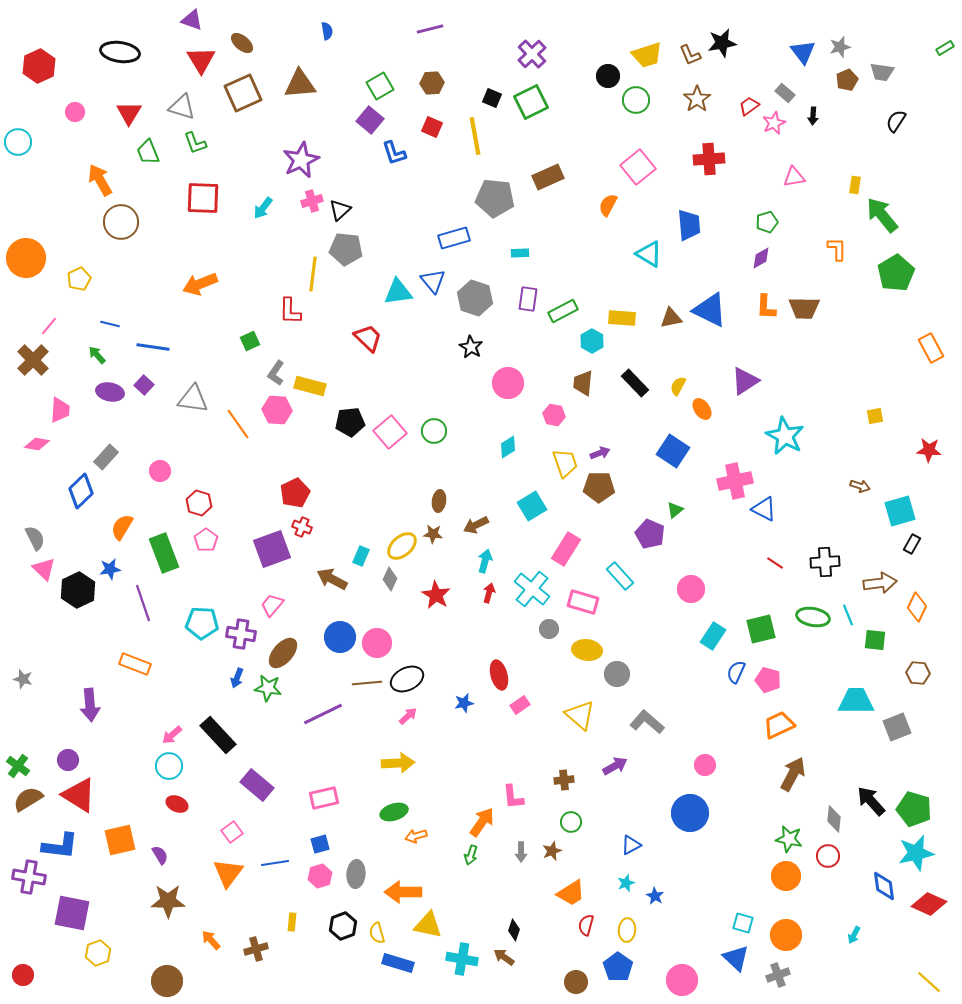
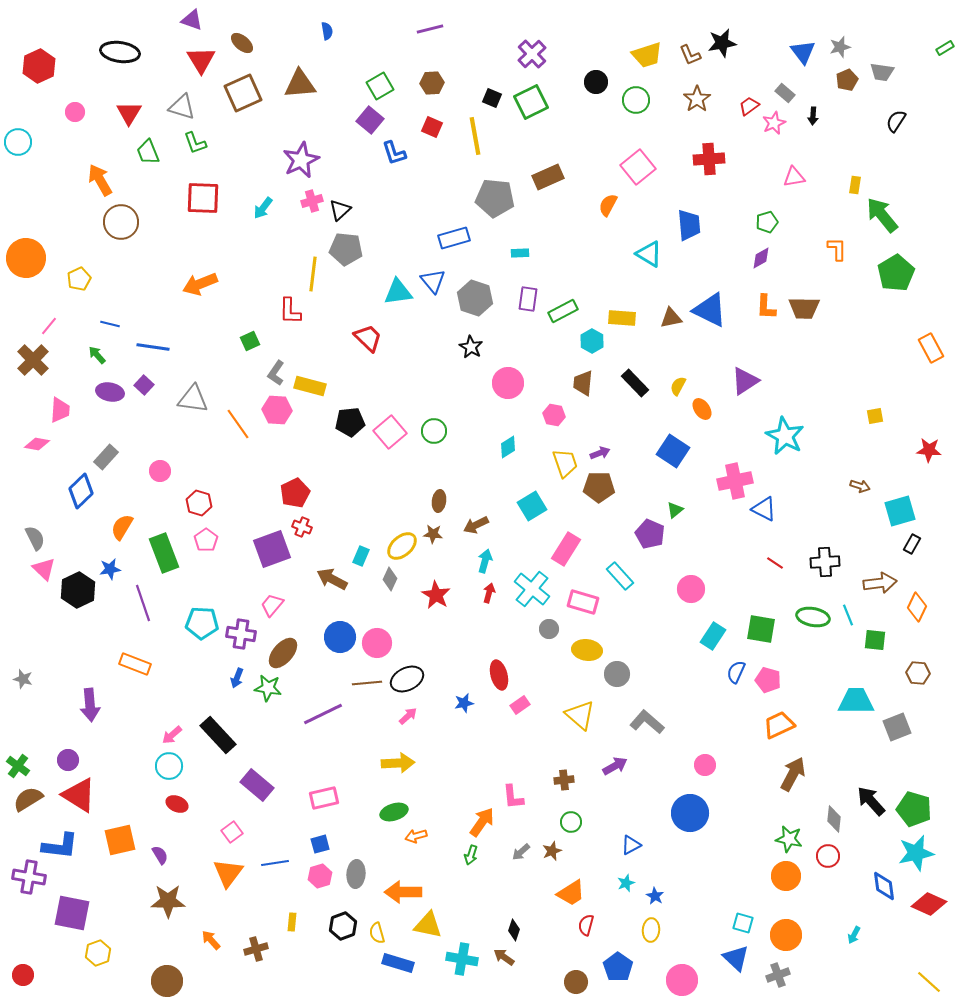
black circle at (608, 76): moved 12 px left, 6 px down
green square at (761, 629): rotated 24 degrees clockwise
gray arrow at (521, 852): rotated 48 degrees clockwise
yellow ellipse at (627, 930): moved 24 px right
